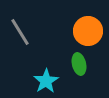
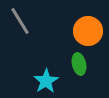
gray line: moved 11 px up
